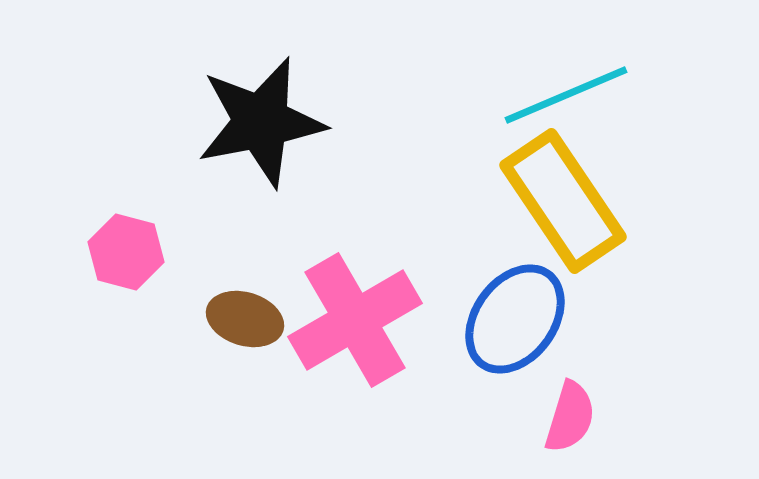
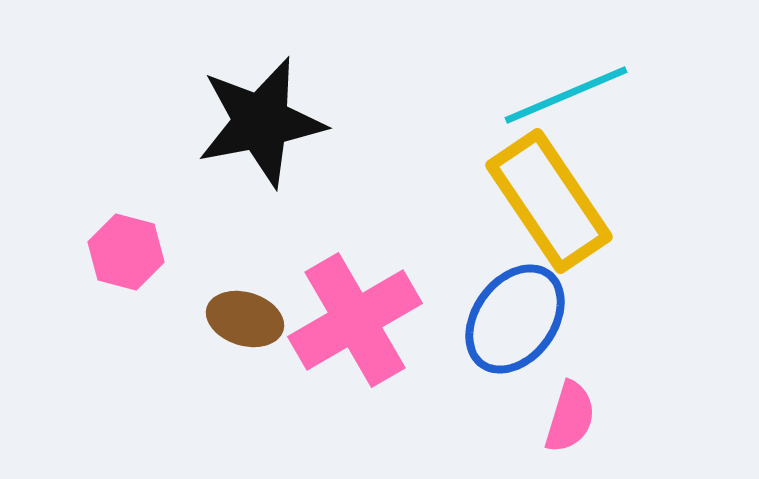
yellow rectangle: moved 14 px left
